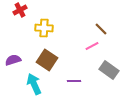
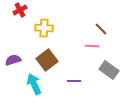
pink line: rotated 32 degrees clockwise
brown square: rotated 20 degrees clockwise
